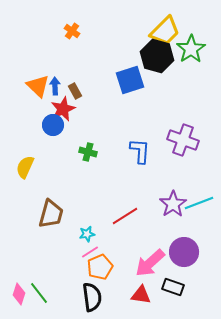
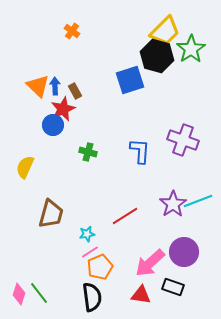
cyan line: moved 1 px left, 2 px up
